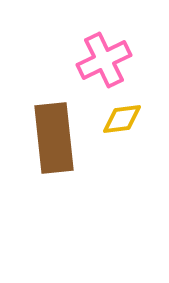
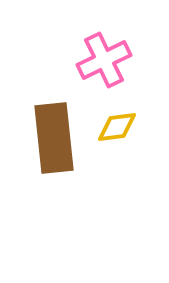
yellow diamond: moved 5 px left, 8 px down
